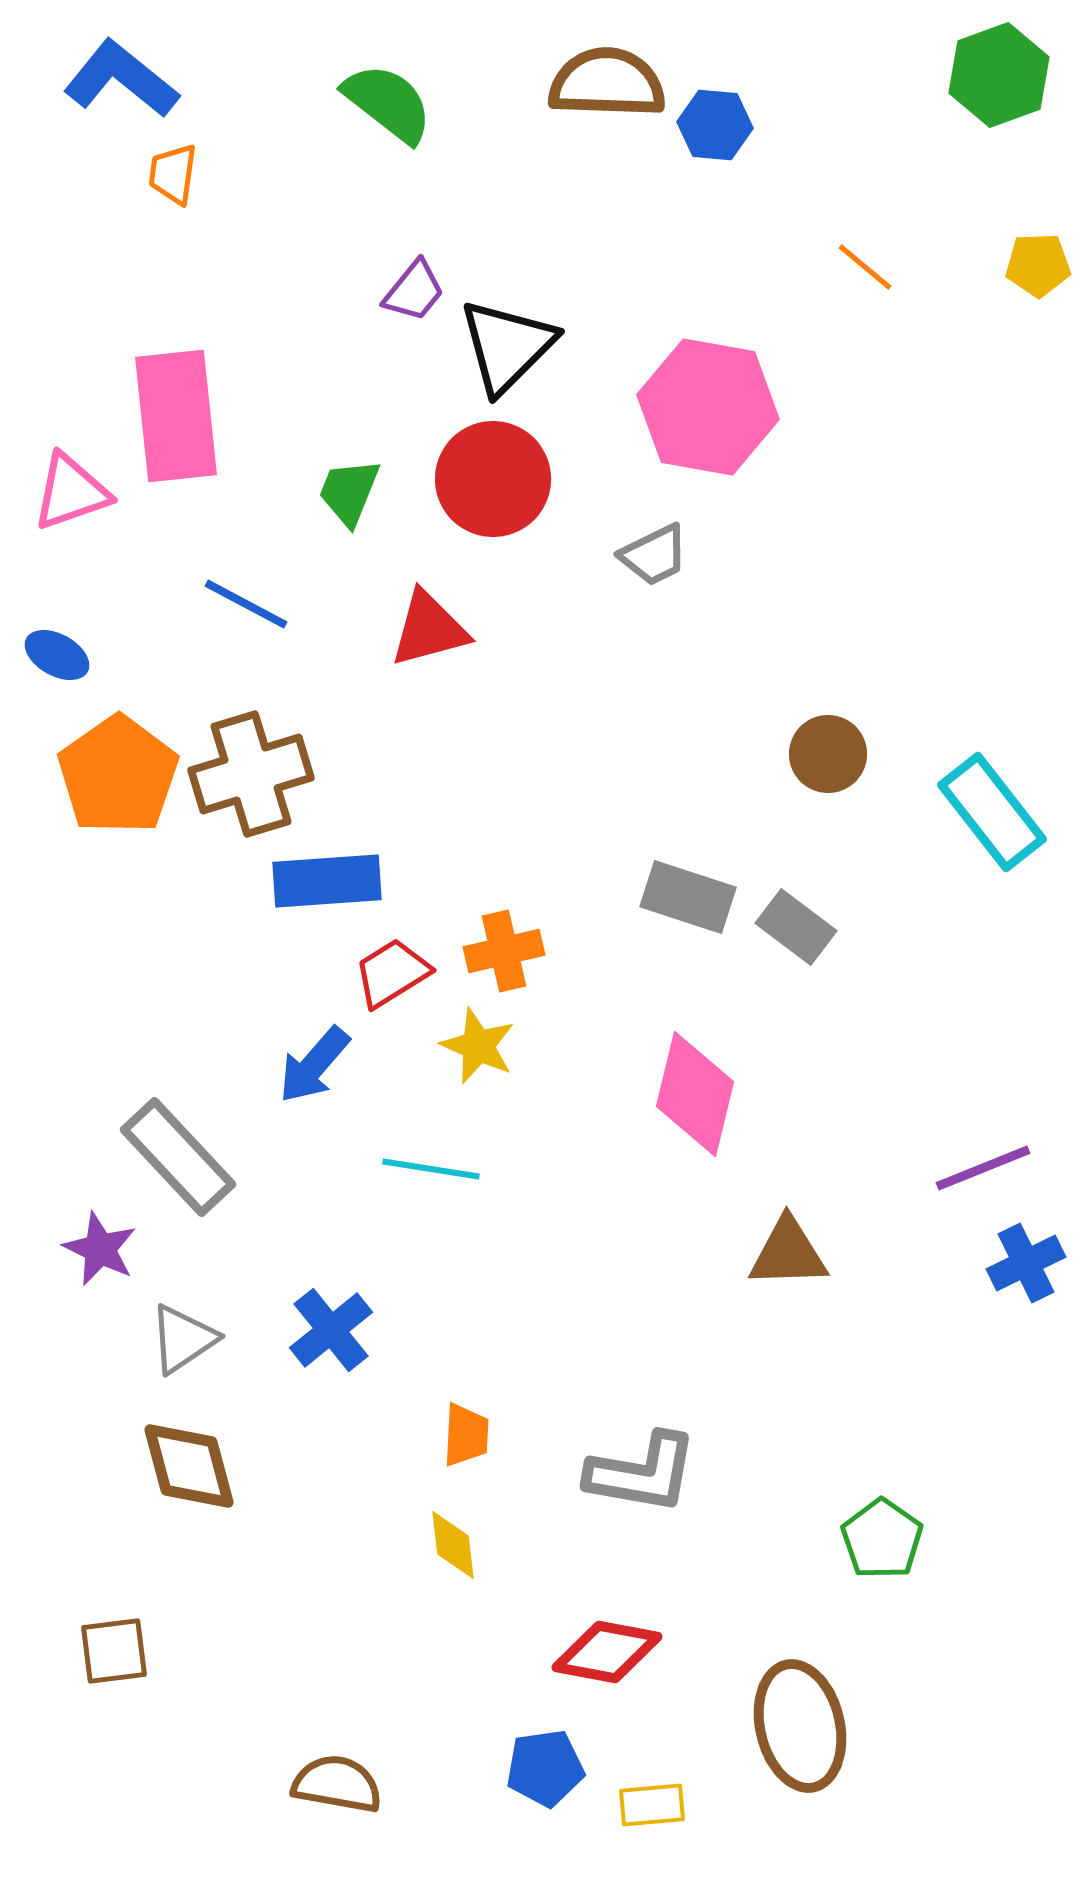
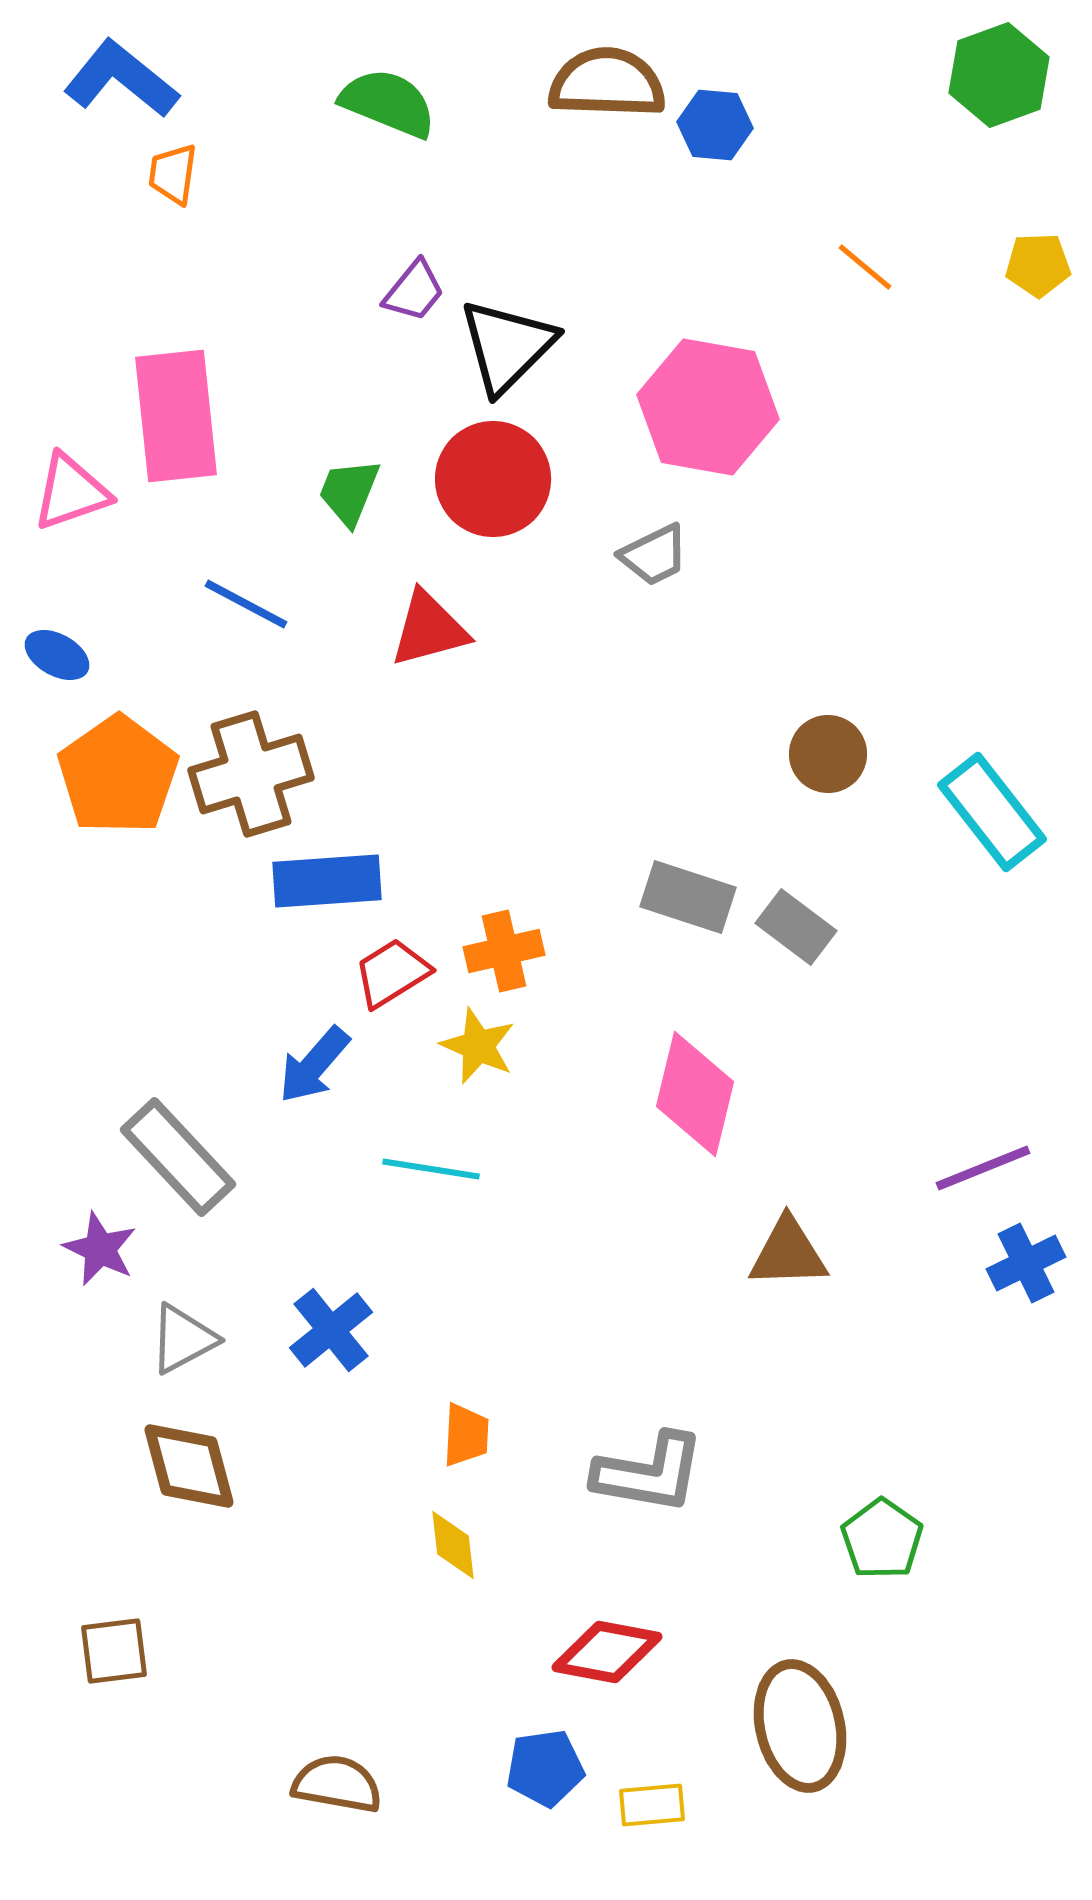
green semicircle at (388, 103): rotated 16 degrees counterclockwise
gray triangle at (183, 1339): rotated 6 degrees clockwise
gray L-shape at (642, 1473): moved 7 px right
